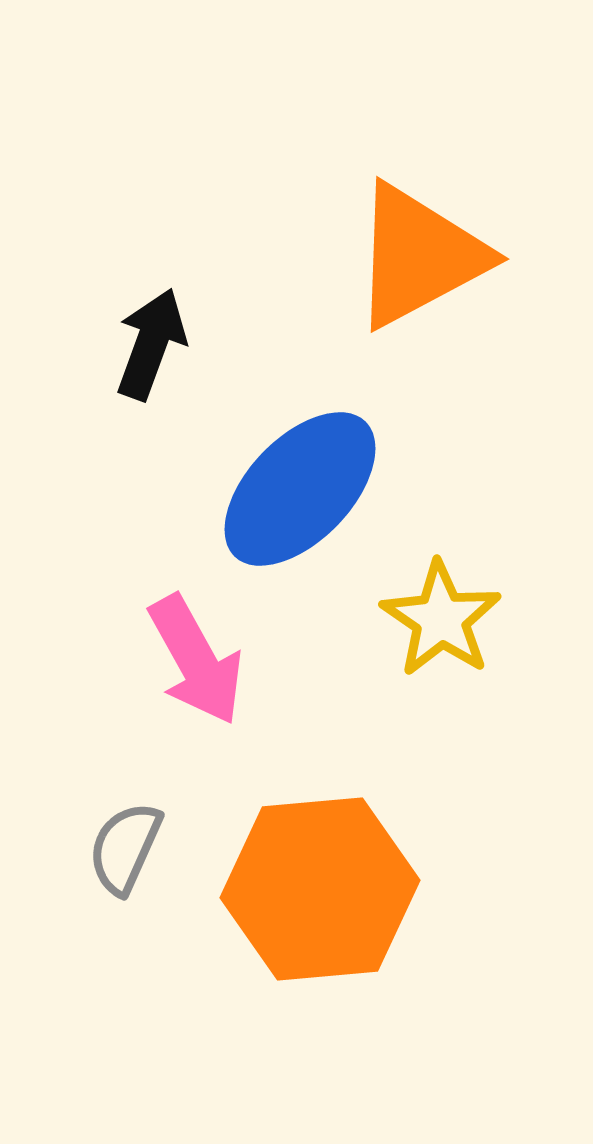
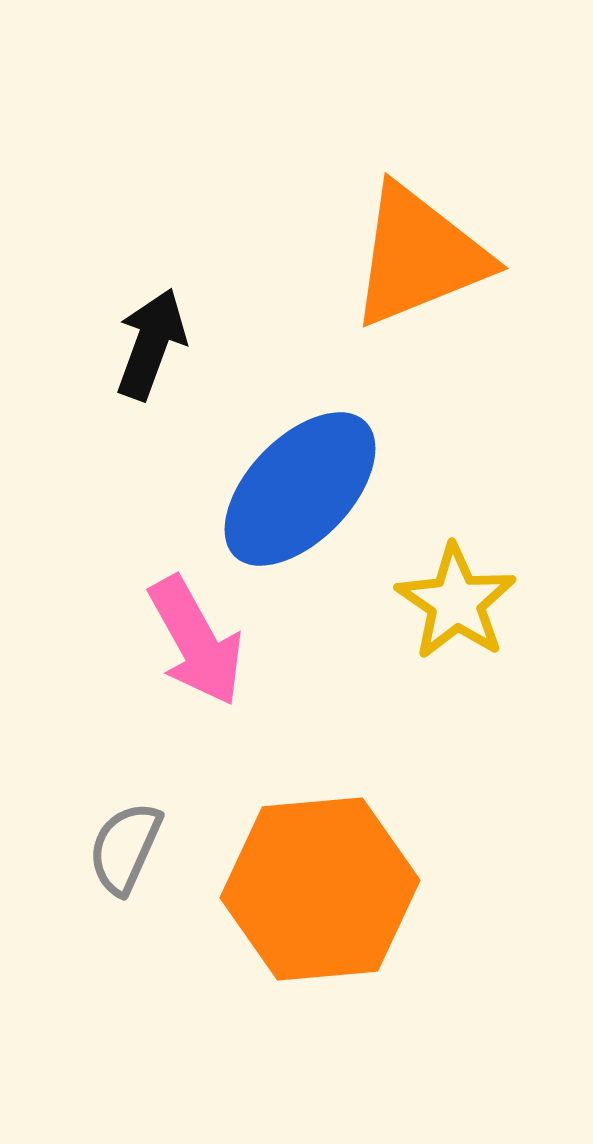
orange triangle: rotated 6 degrees clockwise
yellow star: moved 15 px right, 17 px up
pink arrow: moved 19 px up
